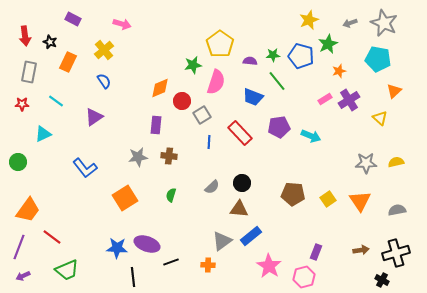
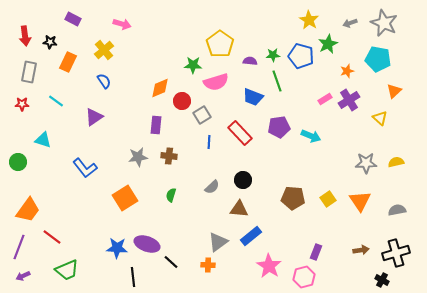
yellow star at (309, 20): rotated 18 degrees counterclockwise
black star at (50, 42): rotated 16 degrees counterclockwise
green star at (193, 65): rotated 12 degrees clockwise
orange star at (339, 71): moved 8 px right
green line at (277, 81): rotated 20 degrees clockwise
pink semicircle at (216, 82): rotated 55 degrees clockwise
cyan triangle at (43, 134): moved 6 px down; rotated 42 degrees clockwise
black circle at (242, 183): moved 1 px right, 3 px up
brown pentagon at (293, 194): moved 4 px down
gray triangle at (222, 241): moved 4 px left, 1 px down
black line at (171, 262): rotated 63 degrees clockwise
